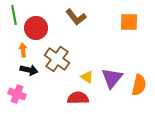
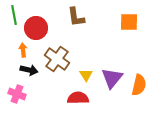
brown L-shape: rotated 30 degrees clockwise
yellow triangle: moved 1 px left, 2 px up; rotated 24 degrees clockwise
